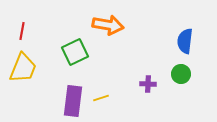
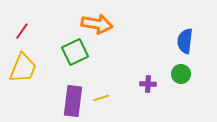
orange arrow: moved 11 px left, 1 px up
red line: rotated 24 degrees clockwise
